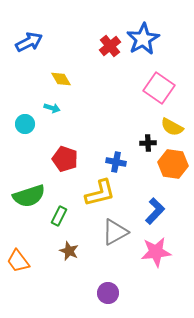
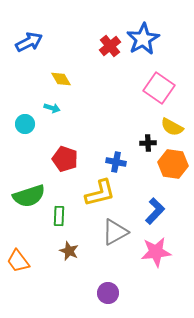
green rectangle: rotated 24 degrees counterclockwise
